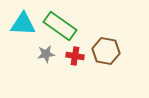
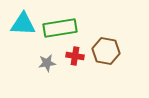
green rectangle: moved 2 px down; rotated 44 degrees counterclockwise
gray star: moved 1 px right, 9 px down
